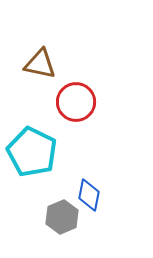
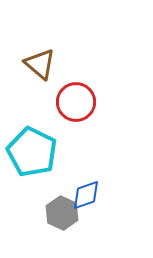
brown triangle: rotated 28 degrees clockwise
blue diamond: moved 3 px left; rotated 60 degrees clockwise
gray hexagon: moved 4 px up; rotated 12 degrees counterclockwise
